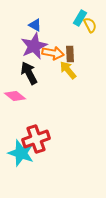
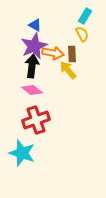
cyan rectangle: moved 5 px right, 2 px up
yellow semicircle: moved 8 px left, 9 px down
brown rectangle: moved 2 px right
black arrow: moved 3 px right, 7 px up; rotated 35 degrees clockwise
pink diamond: moved 17 px right, 6 px up
red cross: moved 19 px up
cyan star: moved 1 px right
